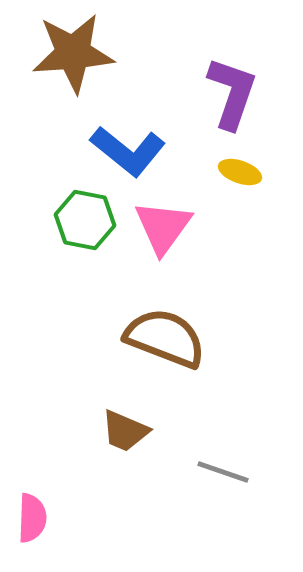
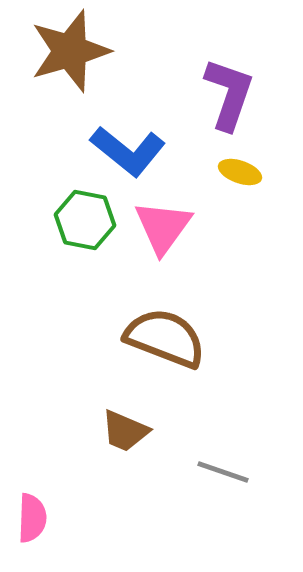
brown star: moved 3 px left, 2 px up; rotated 12 degrees counterclockwise
purple L-shape: moved 3 px left, 1 px down
